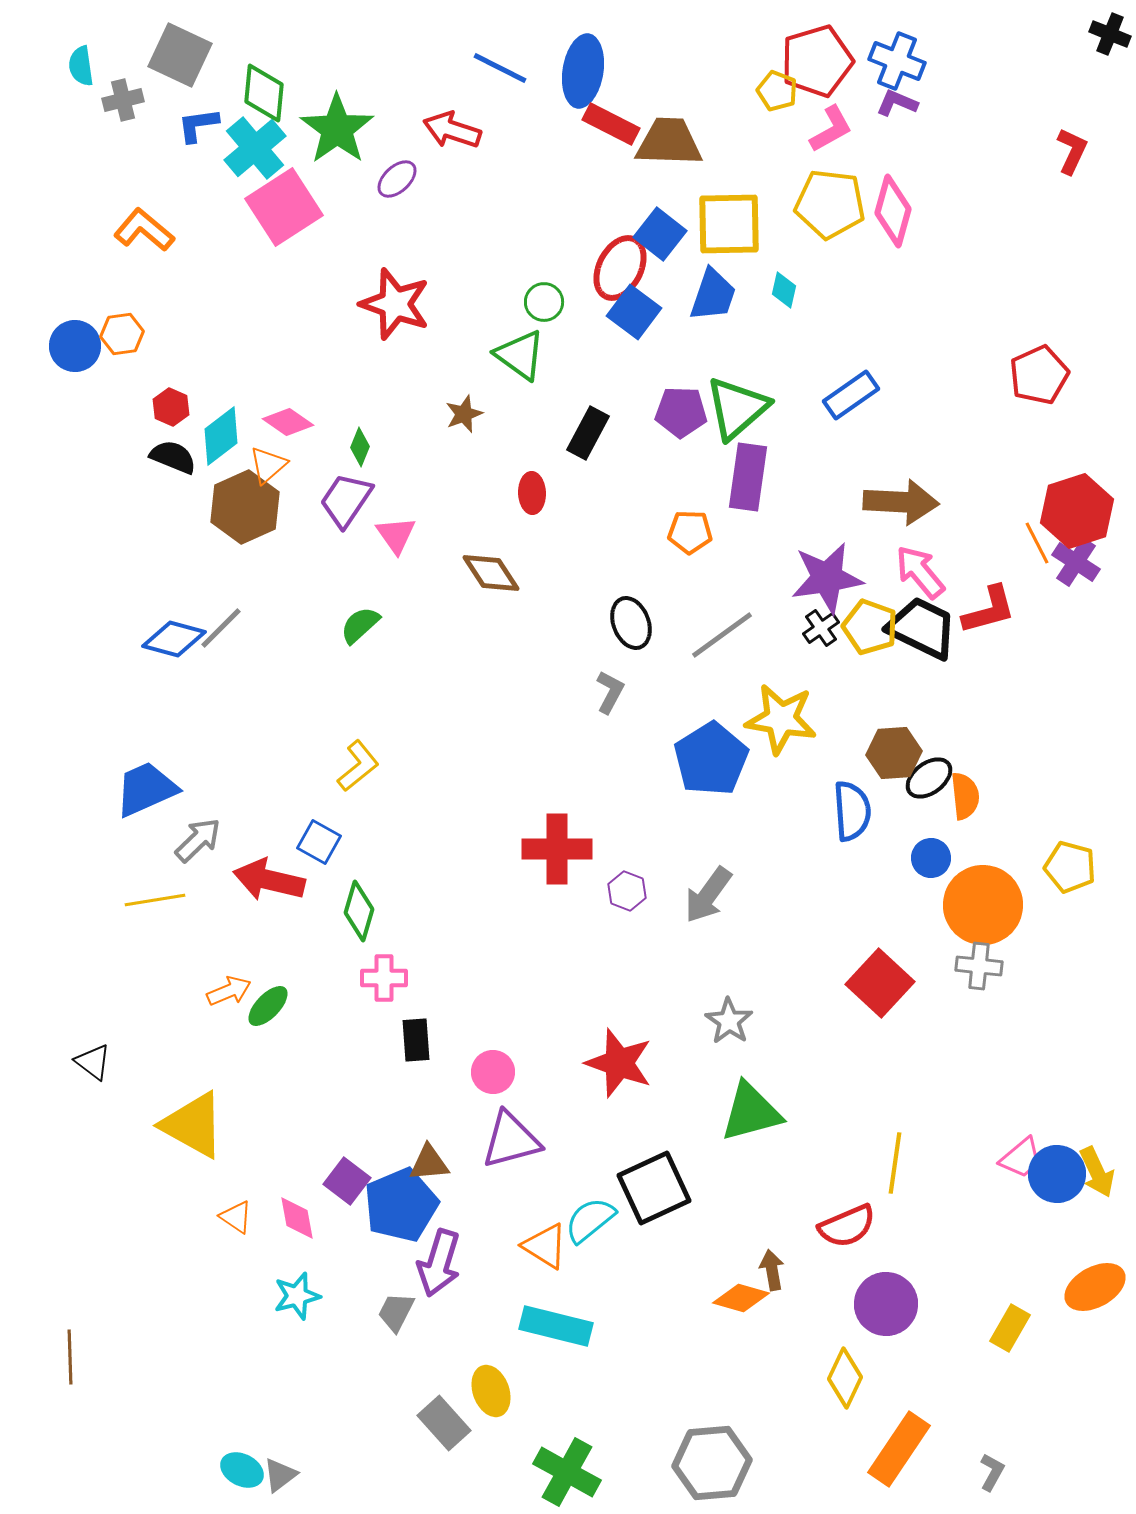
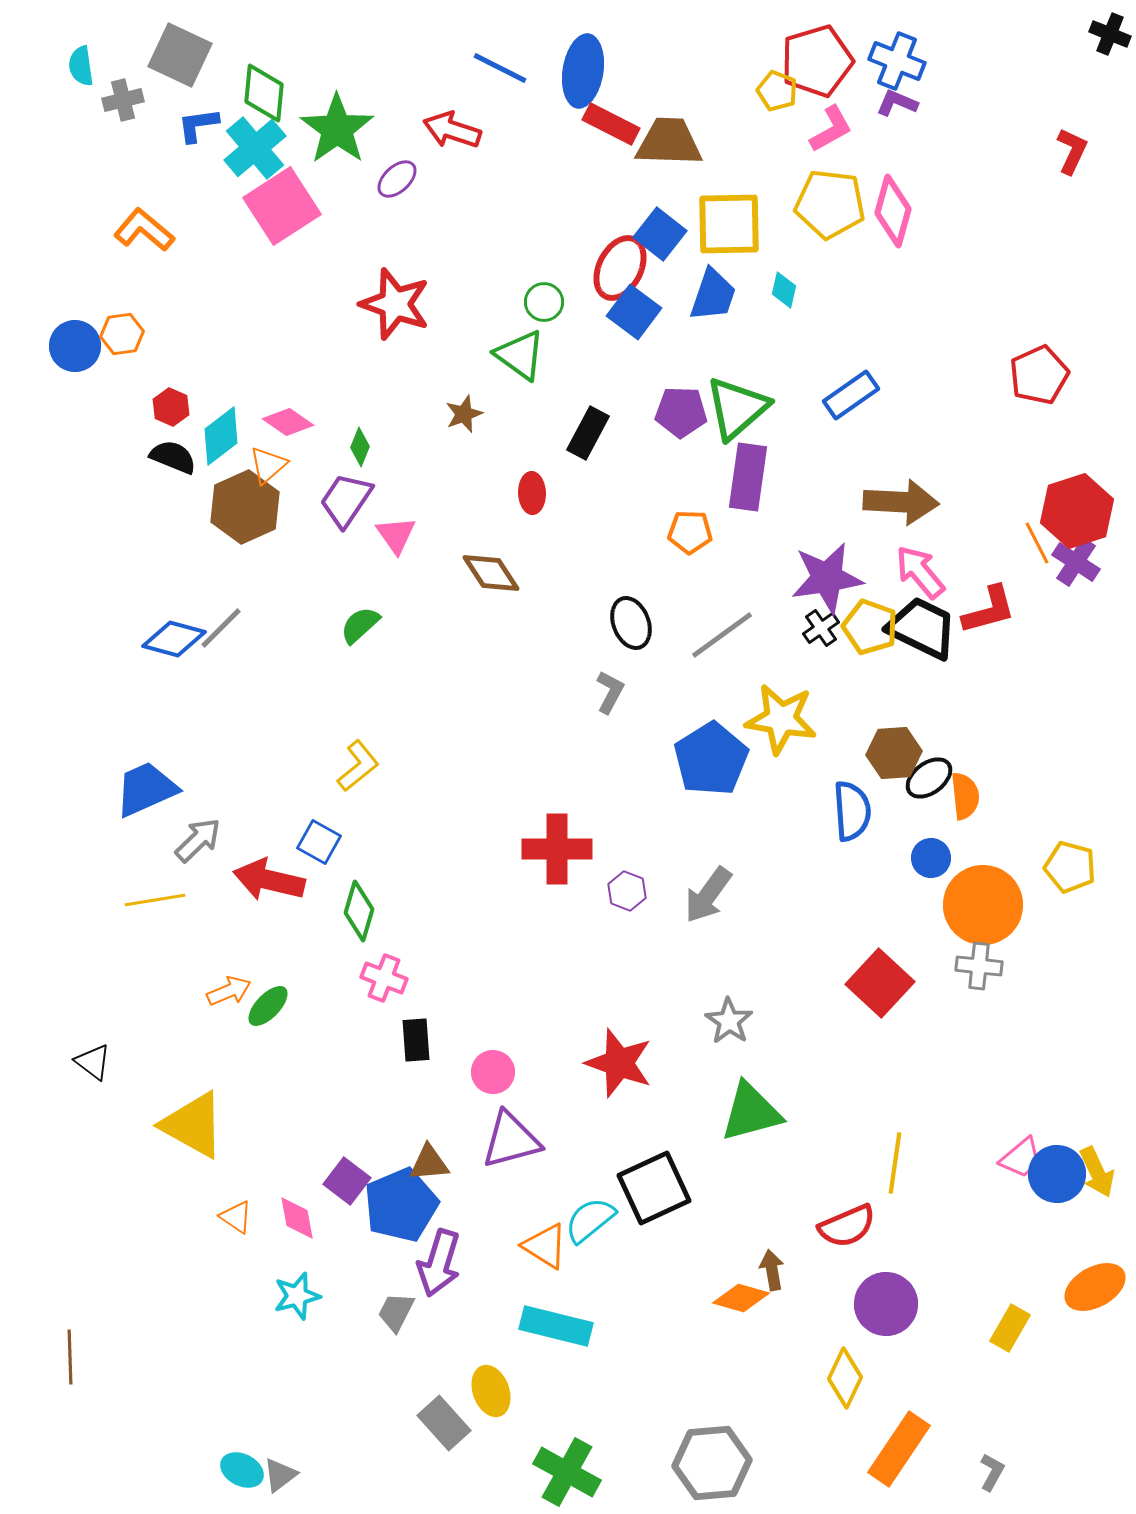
pink square at (284, 207): moved 2 px left, 1 px up
pink cross at (384, 978): rotated 21 degrees clockwise
